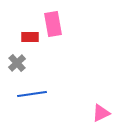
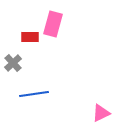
pink rectangle: rotated 25 degrees clockwise
gray cross: moved 4 px left
blue line: moved 2 px right
